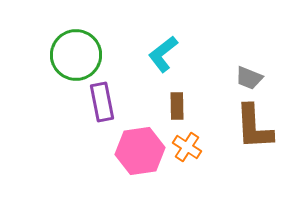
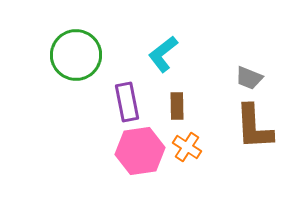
purple rectangle: moved 25 px right
